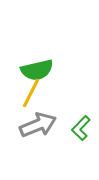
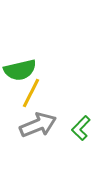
green semicircle: moved 17 px left
